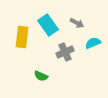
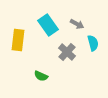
gray arrow: moved 1 px down
yellow rectangle: moved 4 px left, 3 px down
cyan semicircle: rotated 98 degrees clockwise
gray cross: moved 2 px right; rotated 24 degrees counterclockwise
